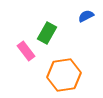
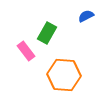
orange hexagon: rotated 12 degrees clockwise
